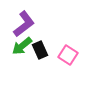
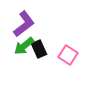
green arrow: moved 2 px right
black rectangle: moved 1 px left, 1 px up
